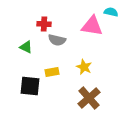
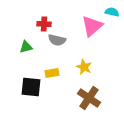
cyan semicircle: moved 1 px right
pink triangle: rotated 50 degrees counterclockwise
green triangle: rotated 40 degrees counterclockwise
yellow rectangle: moved 1 px down
black square: moved 1 px right, 1 px down
brown cross: rotated 15 degrees counterclockwise
